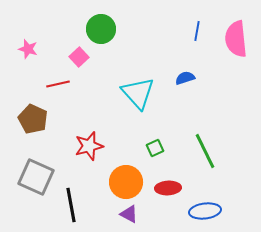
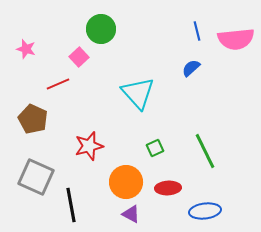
blue line: rotated 24 degrees counterclockwise
pink semicircle: rotated 90 degrees counterclockwise
pink star: moved 2 px left
blue semicircle: moved 6 px right, 10 px up; rotated 24 degrees counterclockwise
red line: rotated 10 degrees counterclockwise
purple triangle: moved 2 px right
